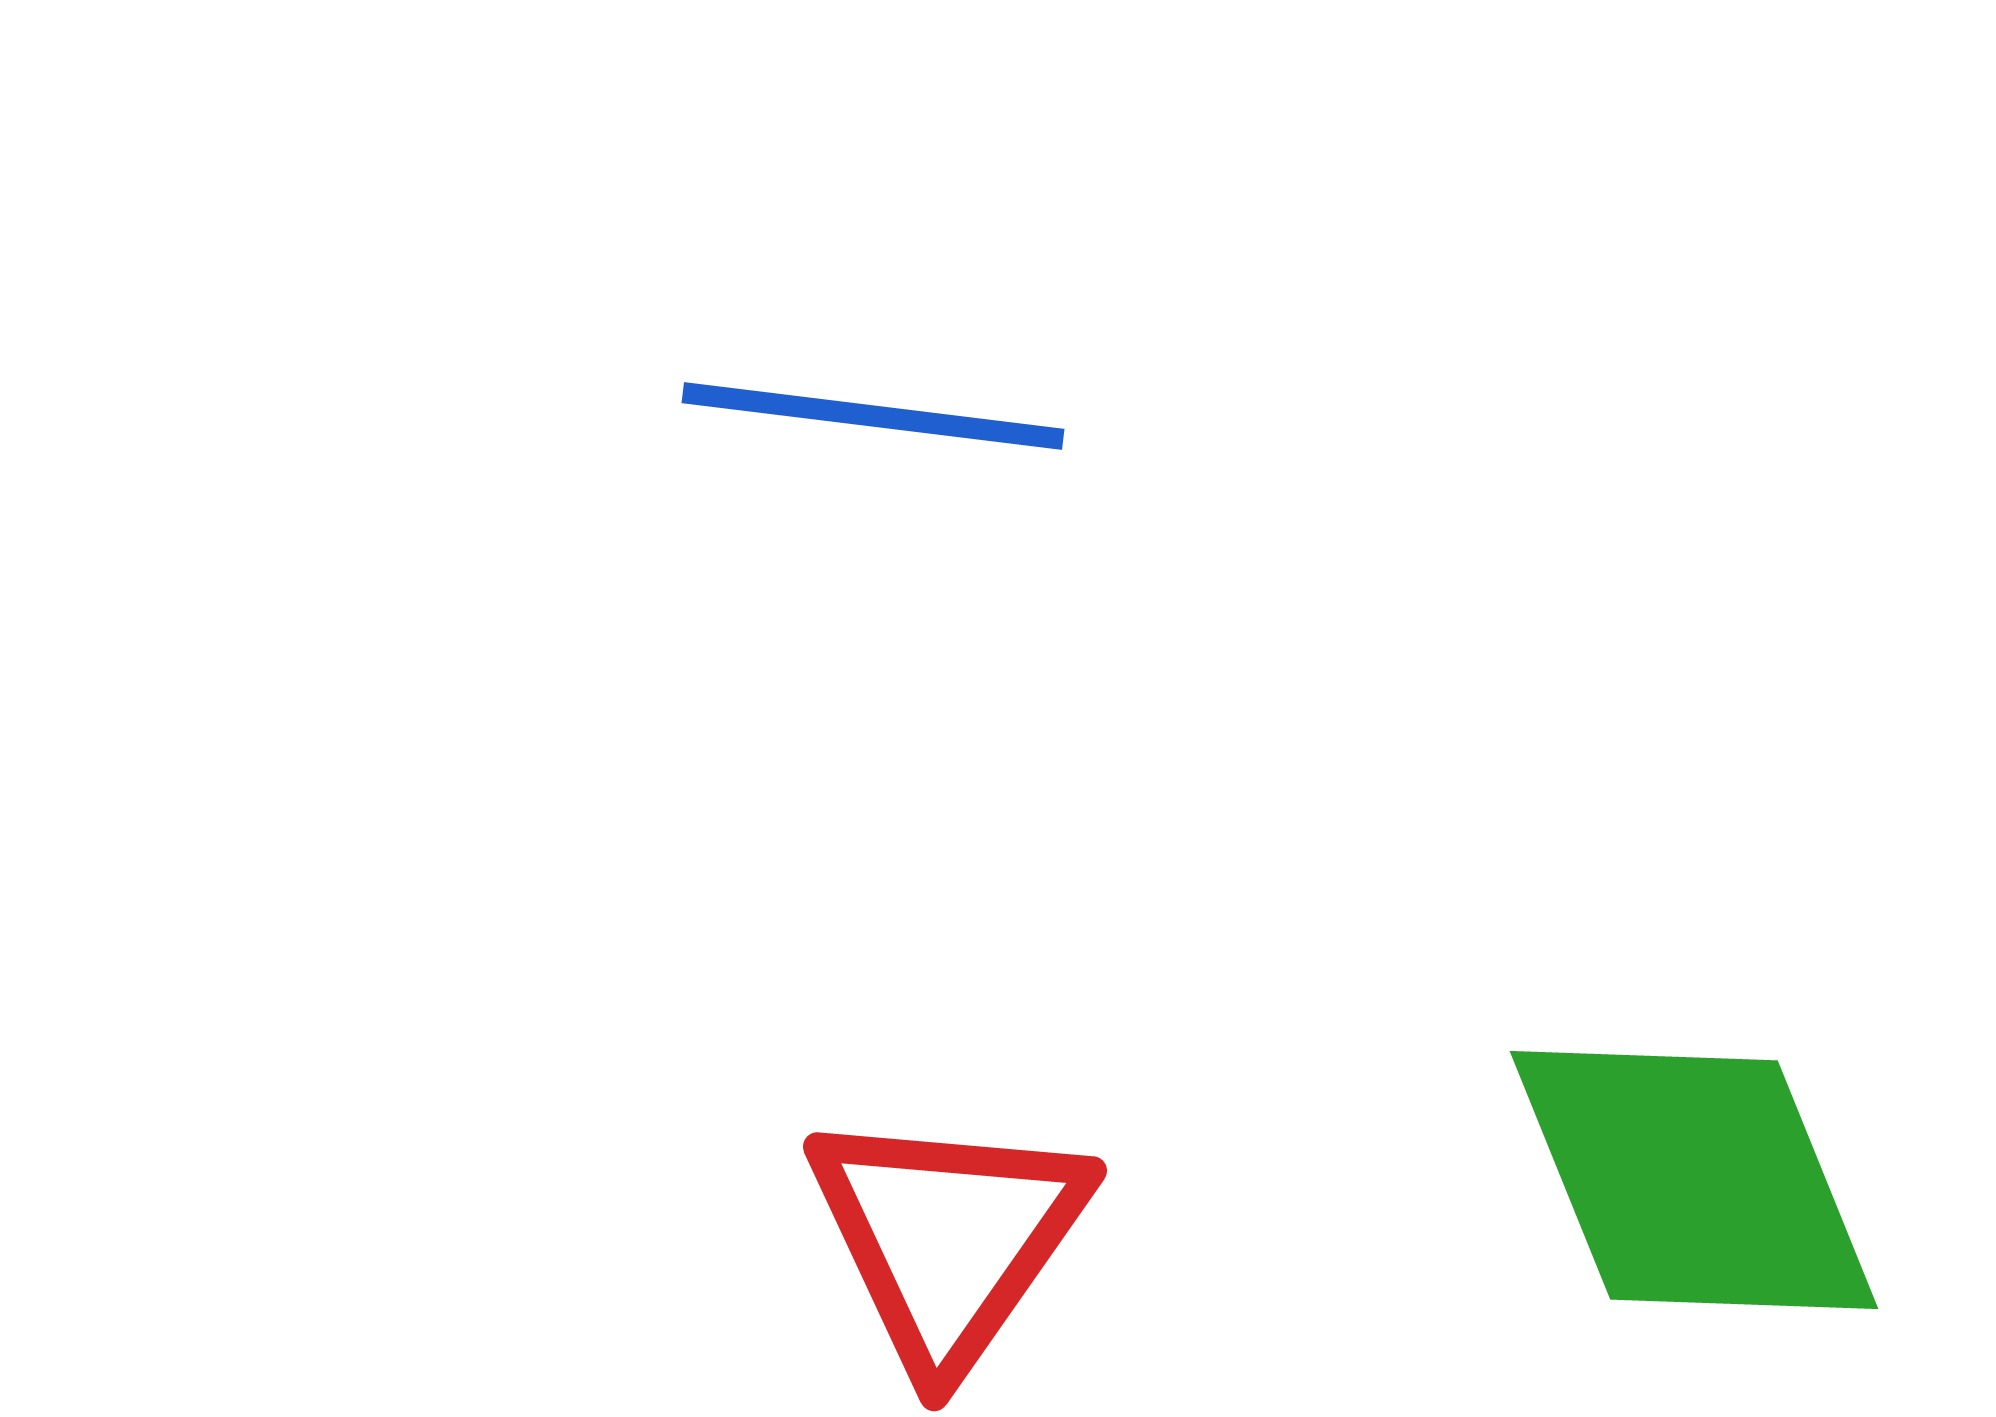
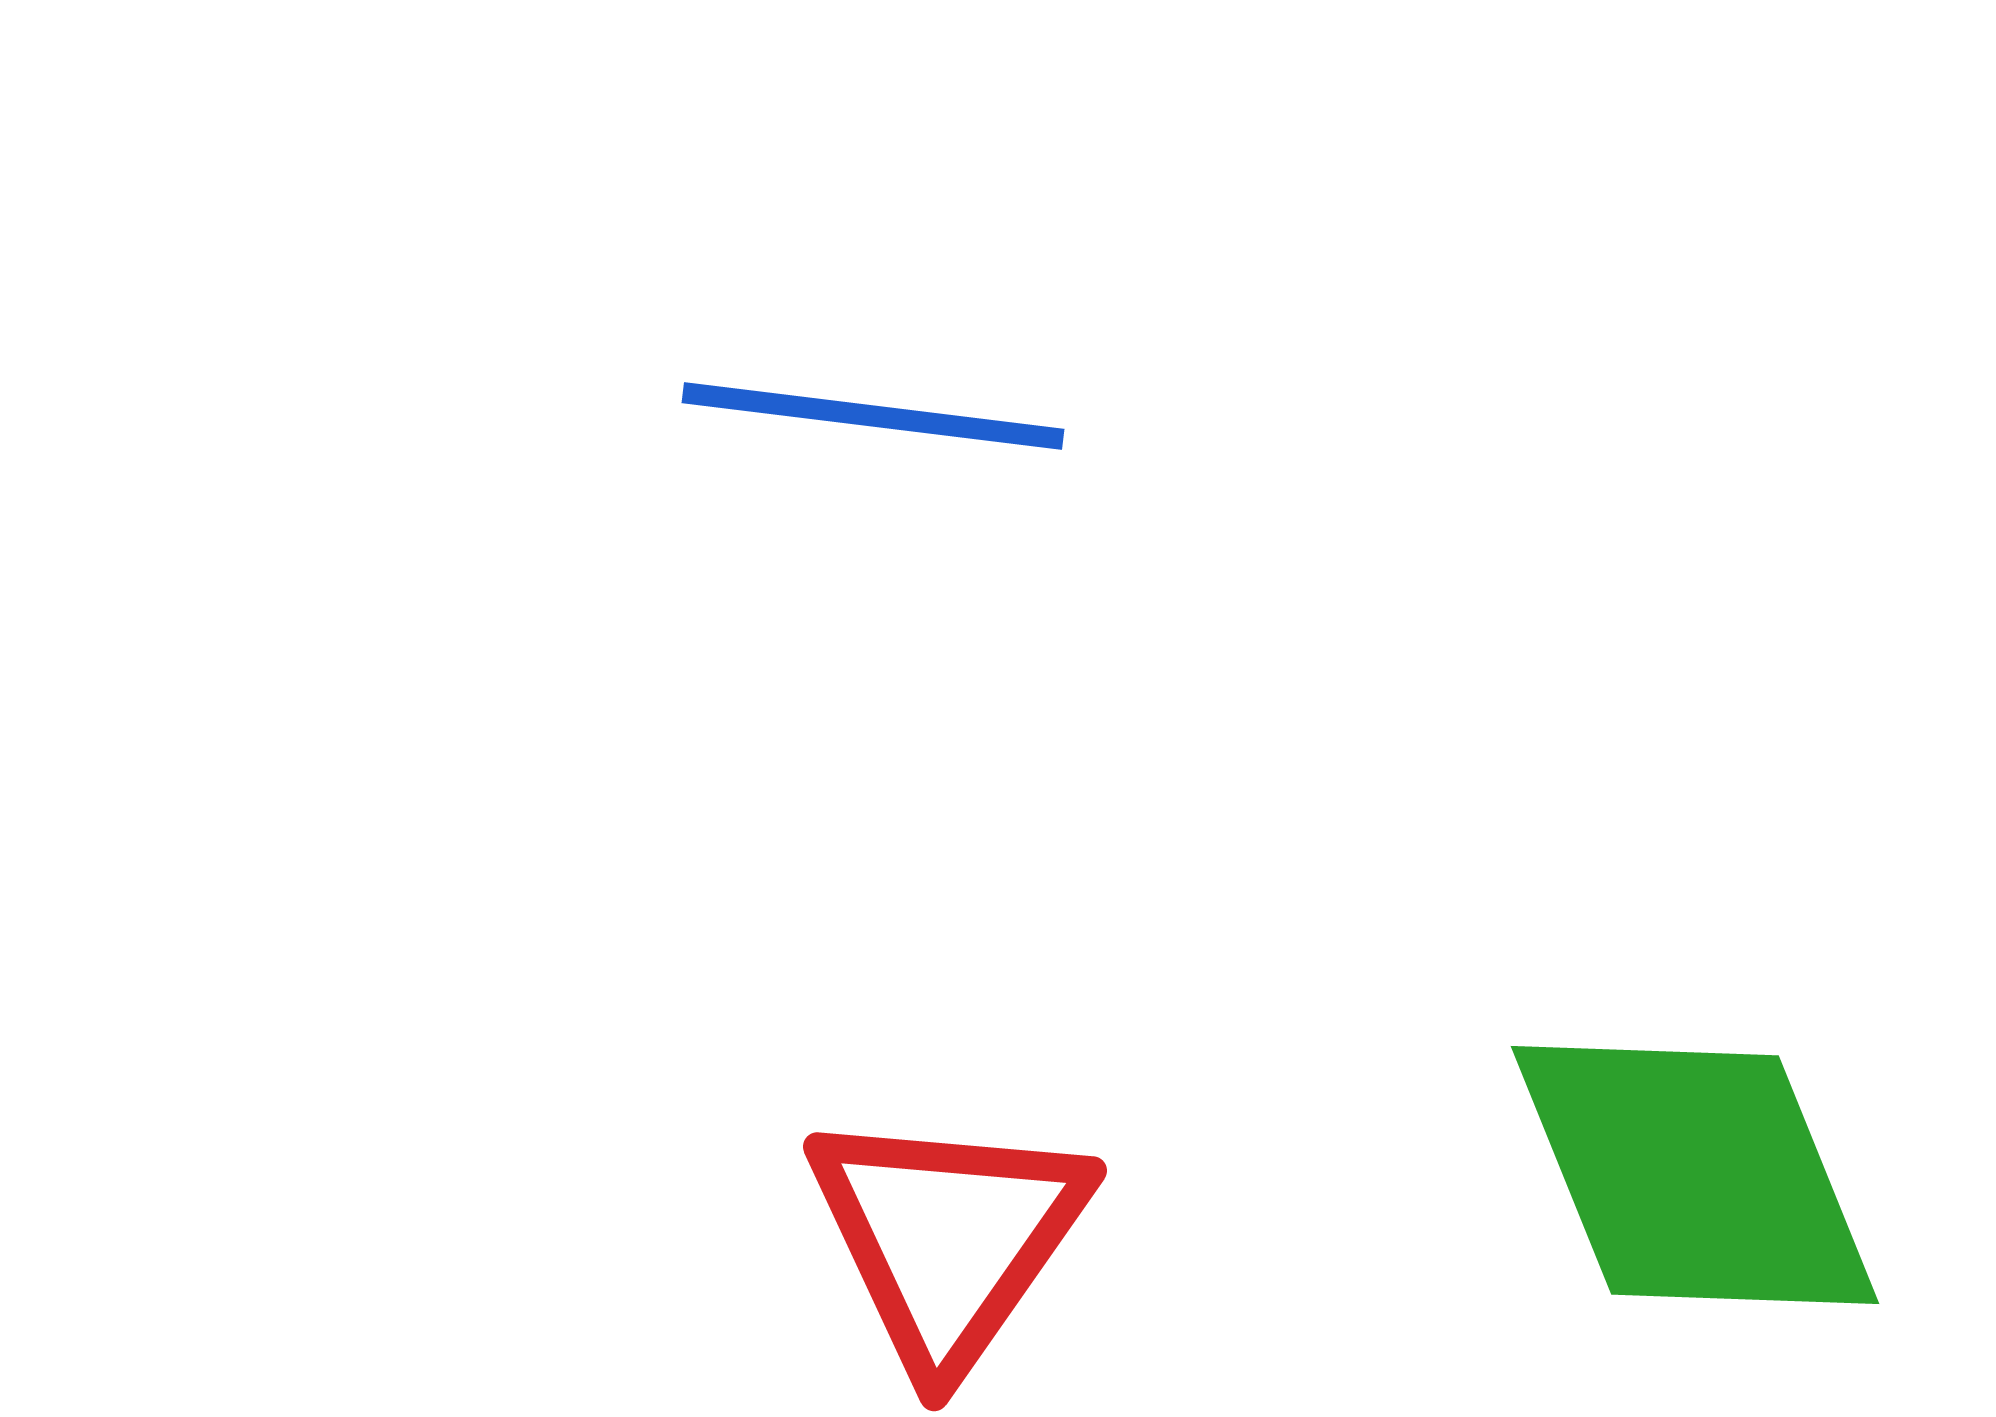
green diamond: moved 1 px right, 5 px up
